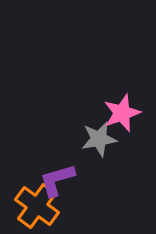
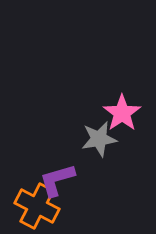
pink star: rotated 15 degrees counterclockwise
orange cross: rotated 9 degrees counterclockwise
